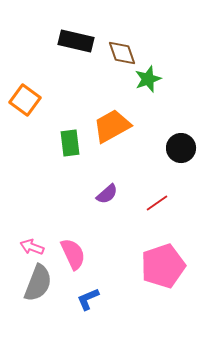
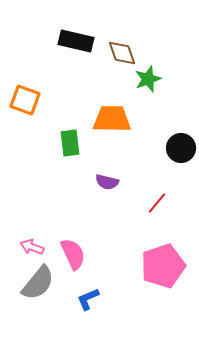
orange square: rotated 16 degrees counterclockwise
orange trapezoid: moved 7 px up; rotated 30 degrees clockwise
purple semicircle: moved 12 px up; rotated 55 degrees clockwise
red line: rotated 15 degrees counterclockwise
gray semicircle: rotated 18 degrees clockwise
